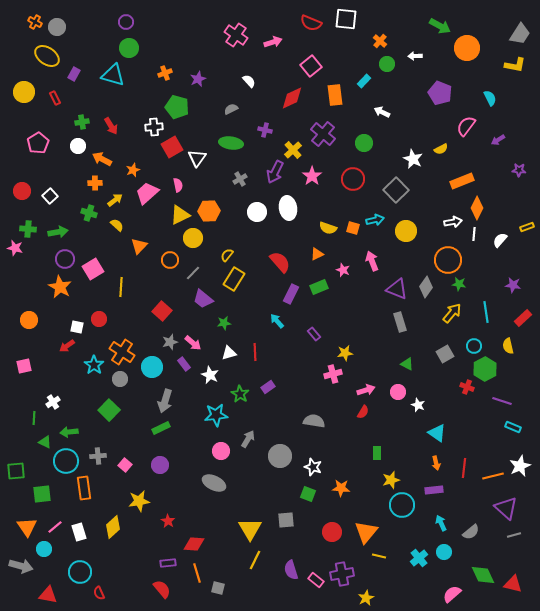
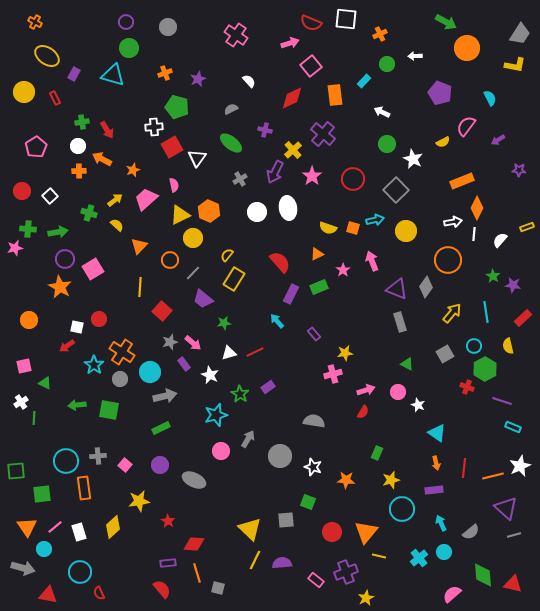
green arrow at (440, 26): moved 6 px right, 4 px up
gray circle at (57, 27): moved 111 px right
orange cross at (380, 41): moved 7 px up; rotated 24 degrees clockwise
pink arrow at (273, 42): moved 17 px right, 1 px down
red arrow at (111, 126): moved 4 px left, 4 px down
pink pentagon at (38, 143): moved 2 px left, 4 px down
green ellipse at (231, 143): rotated 30 degrees clockwise
green circle at (364, 143): moved 23 px right, 1 px down
yellow semicircle at (441, 149): moved 2 px right, 7 px up
orange cross at (95, 183): moved 16 px left, 12 px up
pink semicircle at (178, 185): moved 4 px left
pink trapezoid at (147, 193): moved 1 px left, 6 px down
orange hexagon at (209, 211): rotated 25 degrees clockwise
pink star at (15, 248): rotated 28 degrees counterclockwise
pink star at (343, 270): rotated 16 degrees clockwise
green star at (459, 284): moved 34 px right, 8 px up; rotated 24 degrees clockwise
yellow line at (121, 287): moved 19 px right
red line at (255, 352): rotated 66 degrees clockwise
cyan circle at (152, 367): moved 2 px left, 5 px down
gray arrow at (165, 401): moved 5 px up; rotated 120 degrees counterclockwise
white cross at (53, 402): moved 32 px left
green square at (109, 410): rotated 35 degrees counterclockwise
cyan star at (216, 415): rotated 10 degrees counterclockwise
green arrow at (69, 432): moved 8 px right, 27 px up
green triangle at (45, 442): moved 59 px up
green rectangle at (377, 453): rotated 24 degrees clockwise
gray ellipse at (214, 483): moved 20 px left, 3 px up
orange star at (341, 488): moved 5 px right, 8 px up
green square at (308, 494): moved 8 px down
cyan circle at (402, 505): moved 4 px down
yellow triangle at (250, 529): rotated 15 degrees counterclockwise
gray arrow at (21, 566): moved 2 px right, 2 px down
purple semicircle at (291, 570): moved 9 px left, 7 px up; rotated 102 degrees clockwise
purple cross at (342, 574): moved 4 px right, 2 px up; rotated 10 degrees counterclockwise
green diamond at (483, 575): rotated 20 degrees clockwise
